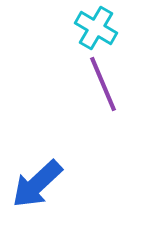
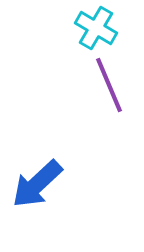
purple line: moved 6 px right, 1 px down
